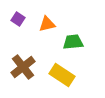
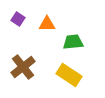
orange triangle: rotated 12 degrees clockwise
yellow rectangle: moved 7 px right
